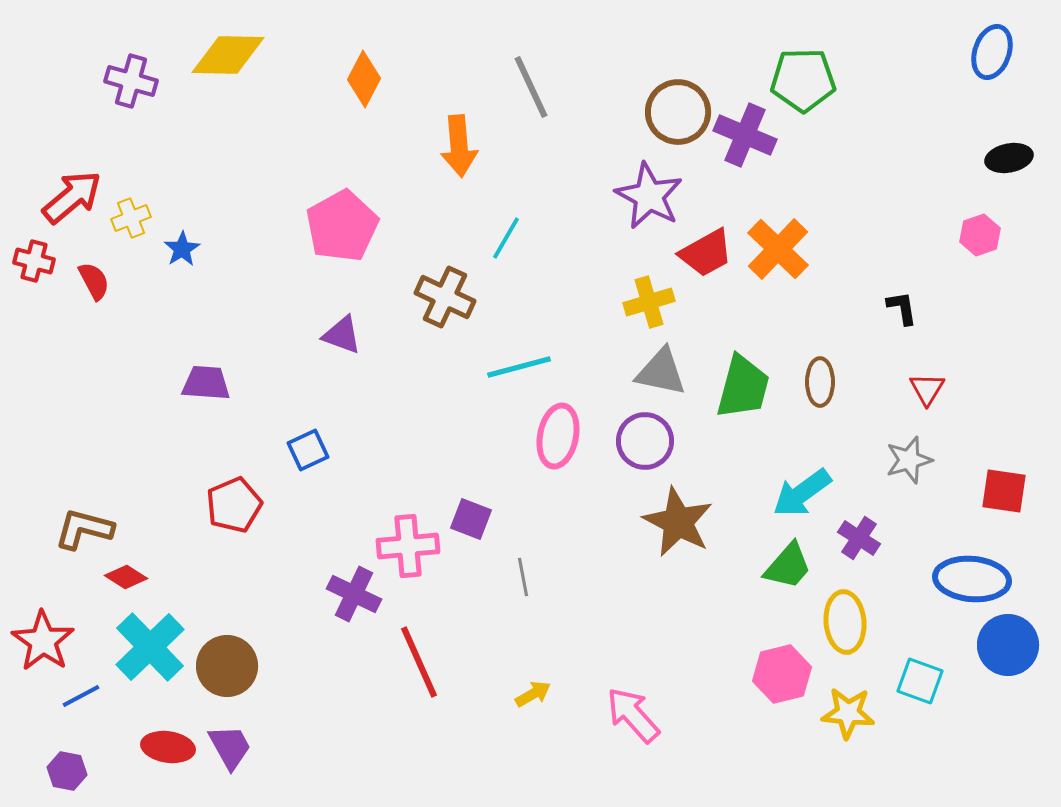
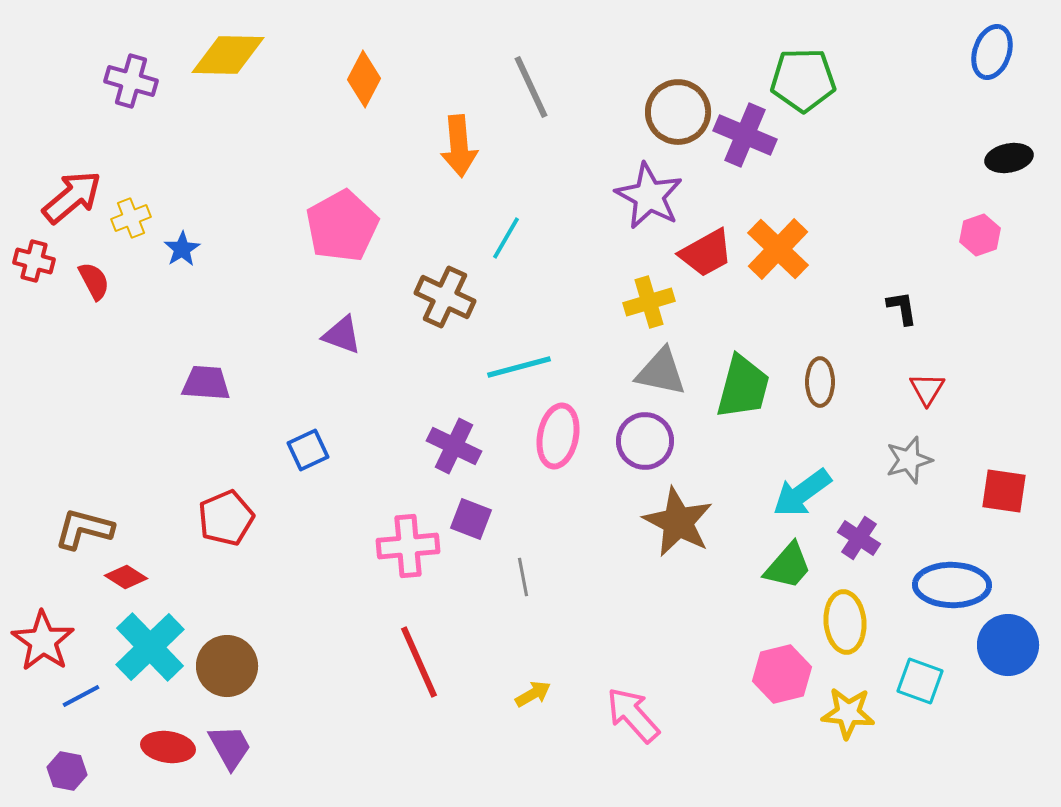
red pentagon at (234, 505): moved 8 px left, 13 px down
blue ellipse at (972, 579): moved 20 px left, 6 px down; rotated 4 degrees counterclockwise
purple cross at (354, 594): moved 100 px right, 148 px up
